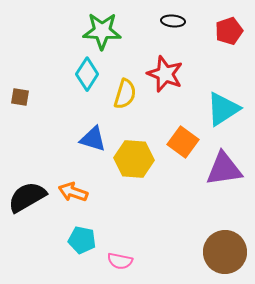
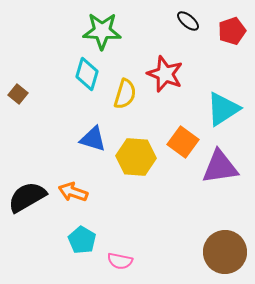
black ellipse: moved 15 px right; rotated 35 degrees clockwise
red pentagon: moved 3 px right
cyan diamond: rotated 16 degrees counterclockwise
brown square: moved 2 px left, 3 px up; rotated 30 degrees clockwise
yellow hexagon: moved 2 px right, 2 px up
purple triangle: moved 4 px left, 2 px up
cyan pentagon: rotated 20 degrees clockwise
